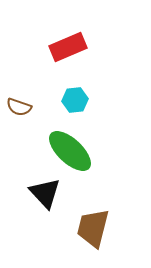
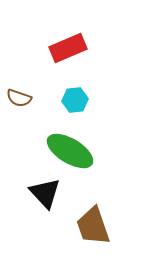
red rectangle: moved 1 px down
brown semicircle: moved 9 px up
green ellipse: rotated 12 degrees counterclockwise
brown trapezoid: moved 2 px up; rotated 33 degrees counterclockwise
